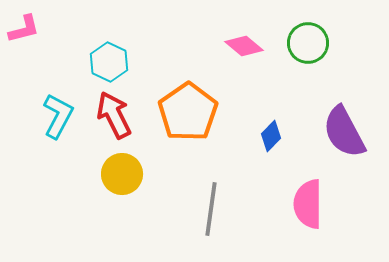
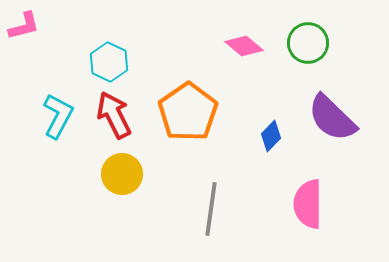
pink L-shape: moved 3 px up
purple semicircle: moved 12 px left, 14 px up; rotated 18 degrees counterclockwise
